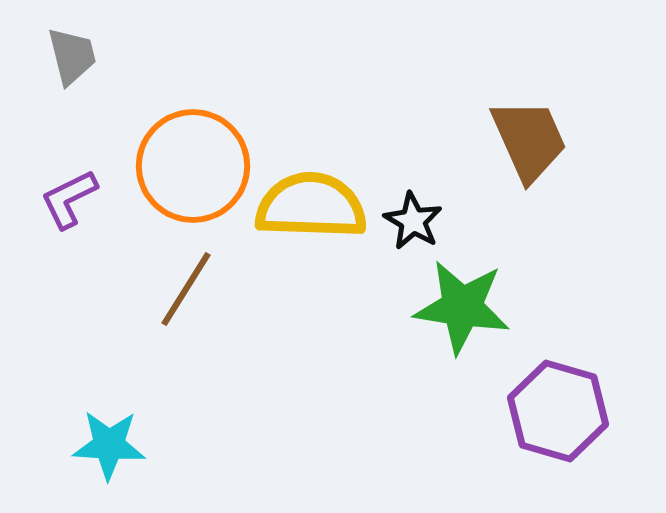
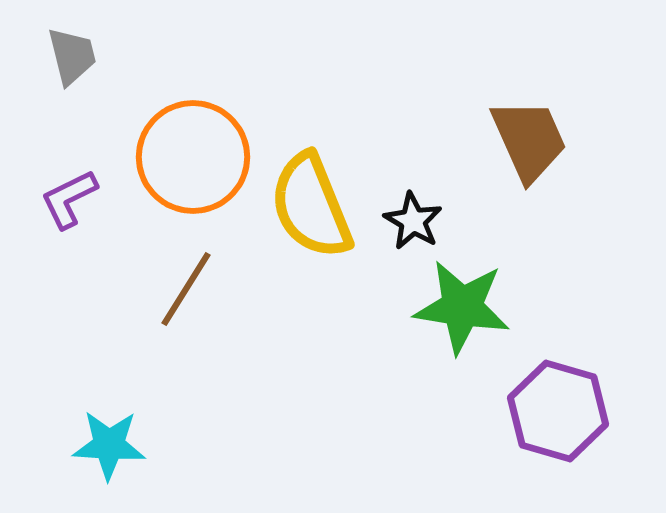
orange circle: moved 9 px up
yellow semicircle: rotated 114 degrees counterclockwise
